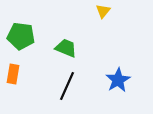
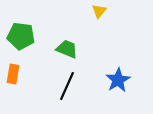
yellow triangle: moved 4 px left
green trapezoid: moved 1 px right, 1 px down
